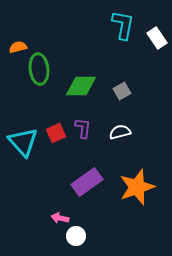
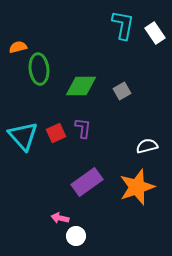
white rectangle: moved 2 px left, 5 px up
white semicircle: moved 27 px right, 14 px down
cyan triangle: moved 6 px up
